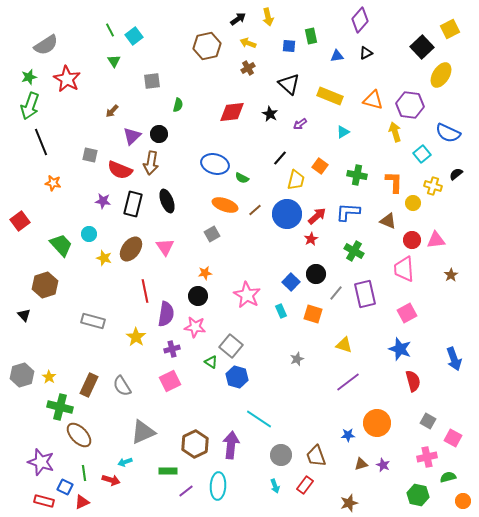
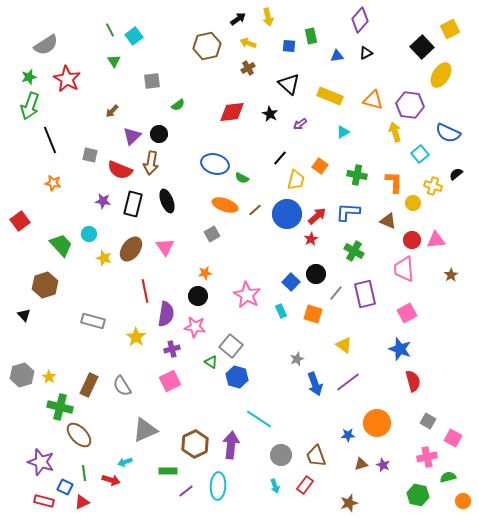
green semicircle at (178, 105): rotated 40 degrees clockwise
black line at (41, 142): moved 9 px right, 2 px up
cyan square at (422, 154): moved 2 px left
yellow triangle at (344, 345): rotated 18 degrees clockwise
blue arrow at (454, 359): moved 139 px left, 25 px down
gray triangle at (143, 432): moved 2 px right, 2 px up
